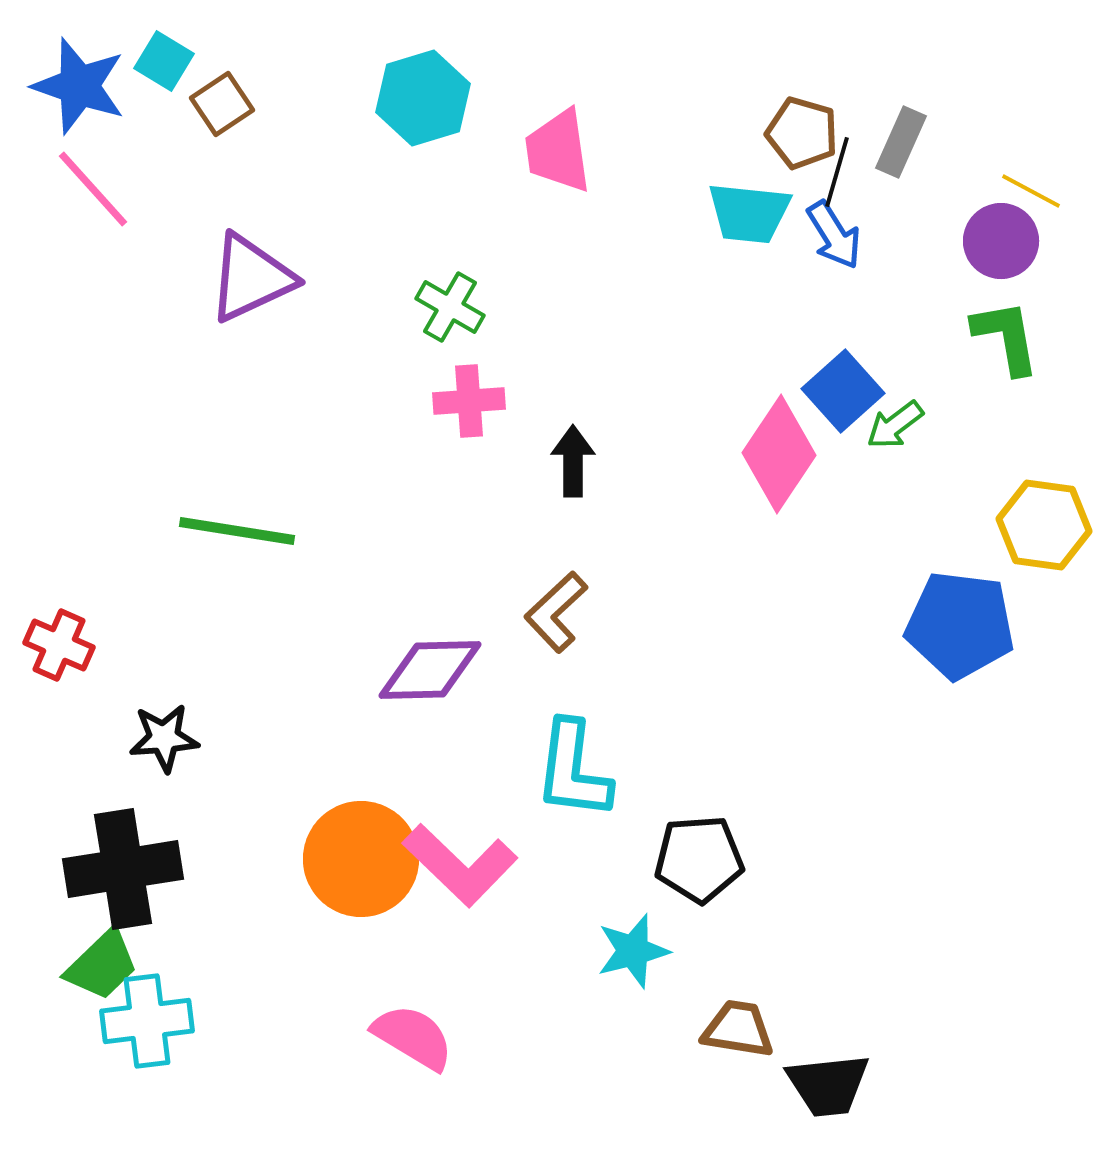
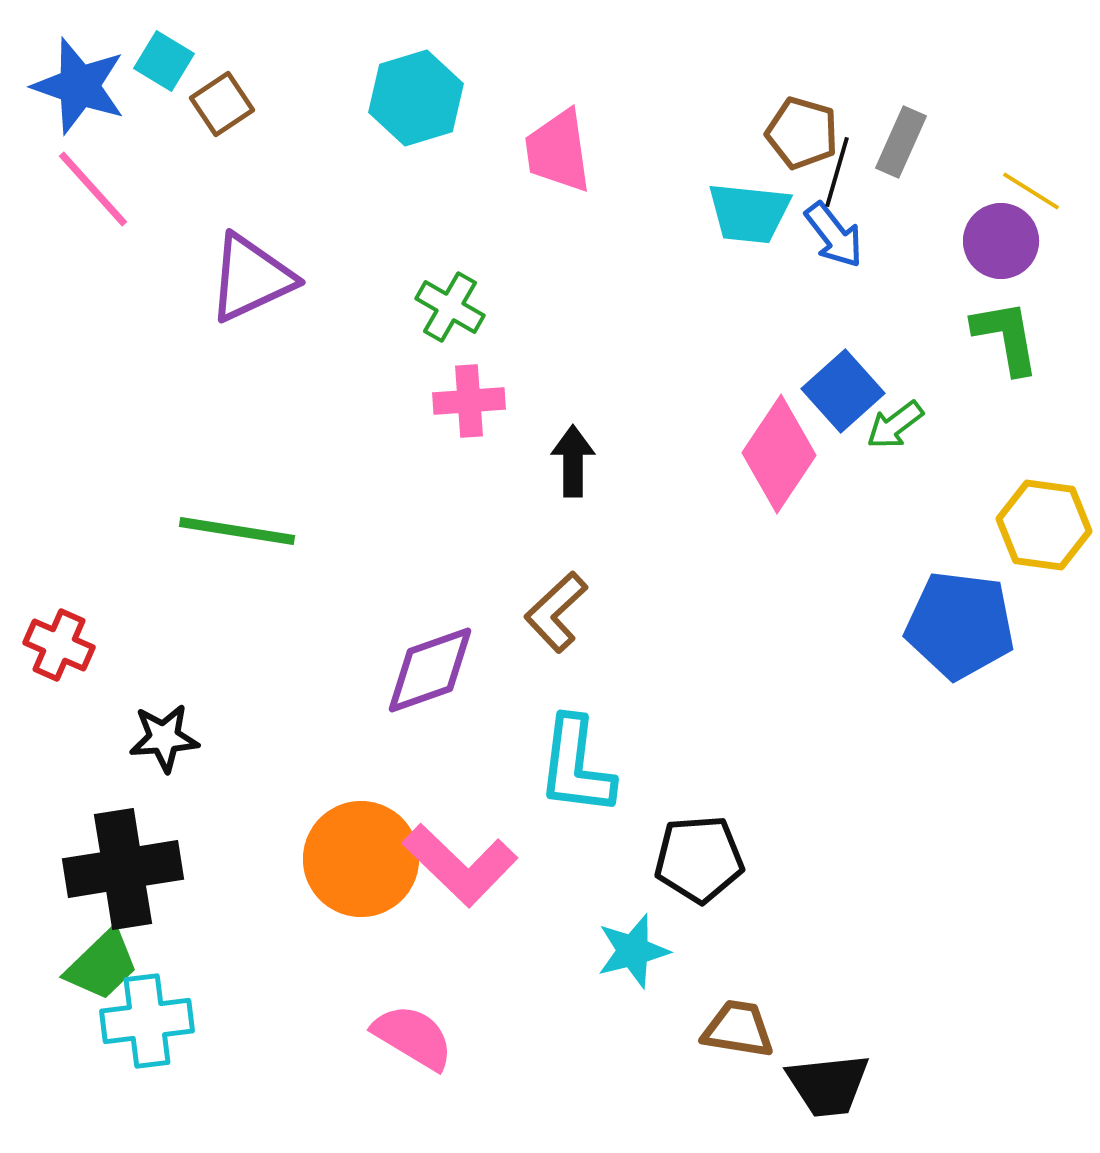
cyan hexagon: moved 7 px left
yellow line: rotated 4 degrees clockwise
blue arrow: rotated 6 degrees counterclockwise
purple diamond: rotated 18 degrees counterclockwise
cyan L-shape: moved 3 px right, 4 px up
